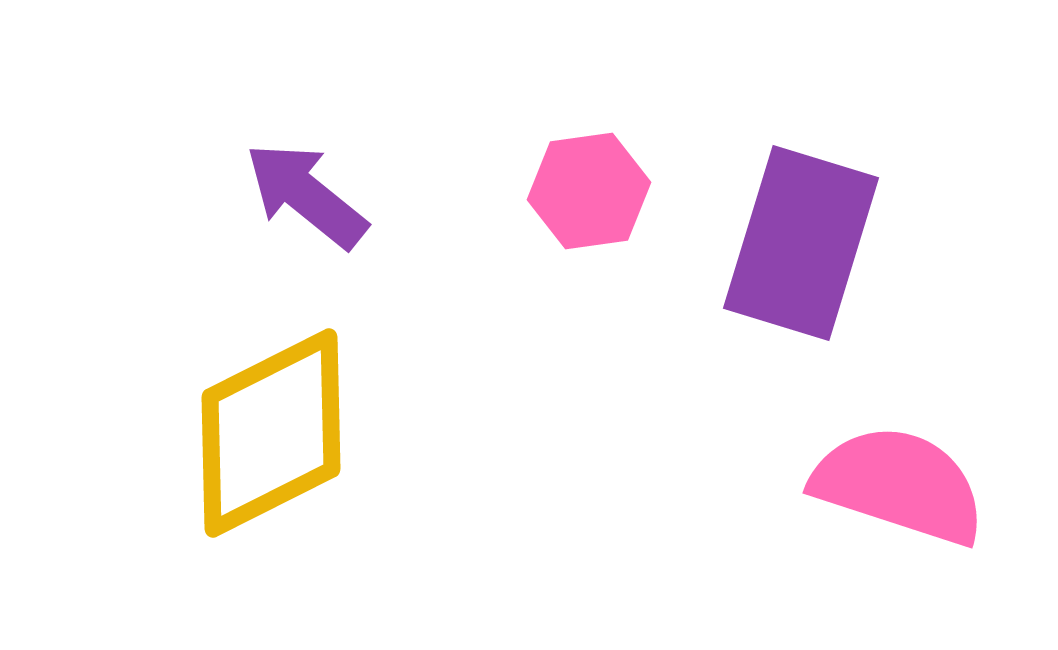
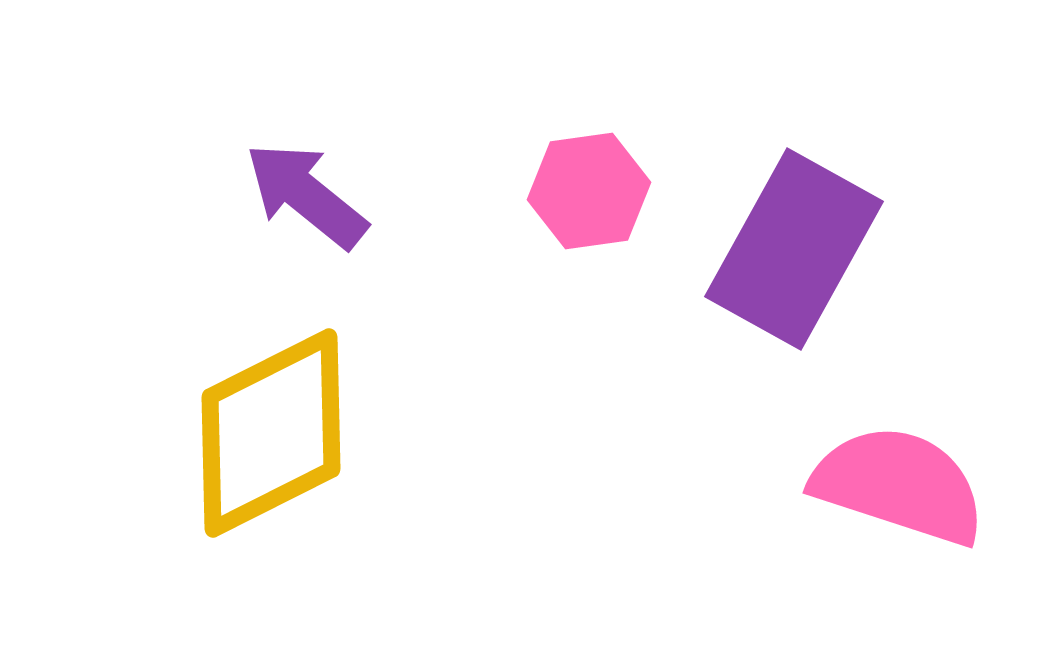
purple rectangle: moved 7 px left, 6 px down; rotated 12 degrees clockwise
